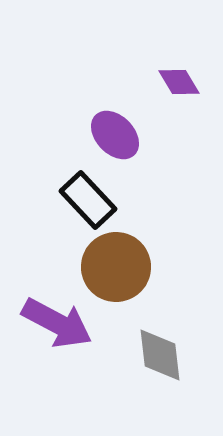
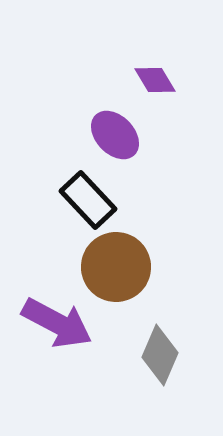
purple diamond: moved 24 px left, 2 px up
gray diamond: rotated 30 degrees clockwise
